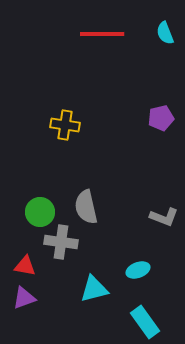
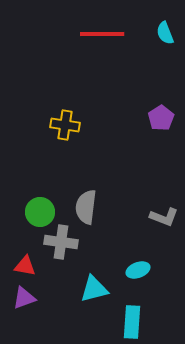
purple pentagon: rotated 20 degrees counterclockwise
gray semicircle: rotated 20 degrees clockwise
cyan rectangle: moved 13 px left; rotated 40 degrees clockwise
